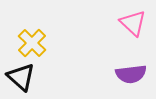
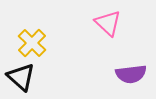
pink triangle: moved 25 px left
